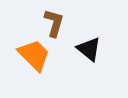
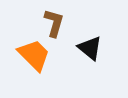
black triangle: moved 1 px right, 1 px up
